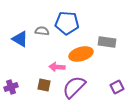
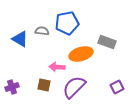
blue pentagon: rotated 15 degrees counterclockwise
gray rectangle: rotated 12 degrees clockwise
purple cross: moved 1 px right
